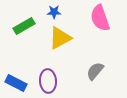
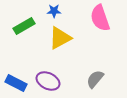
blue star: moved 1 px up
gray semicircle: moved 8 px down
purple ellipse: rotated 60 degrees counterclockwise
